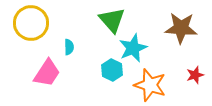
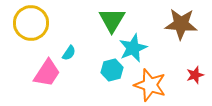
green triangle: rotated 12 degrees clockwise
brown star: moved 4 px up
cyan semicircle: moved 6 px down; rotated 35 degrees clockwise
cyan hexagon: rotated 20 degrees clockwise
